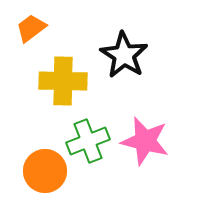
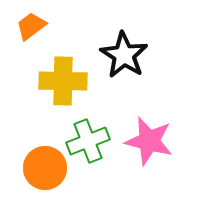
orange trapezoid: moved 2 px up
pink star: moved 4 px right
orange circle: moved 3 px up
